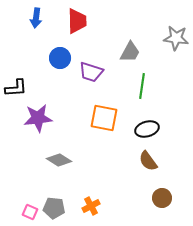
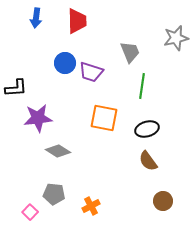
gray star: rotated 20 degrees counterclockwise
gray trapezoid: rotated 50 degrees counterclockwise
blue circle: moved 5 px right, 5 px down
gray diamond: moved 1 px left, 9 px up
brown circle: moved 1 px right, 3 px down
gray pentagon: moved 14 px up
pink square: rotated 21 degrees clockwise
